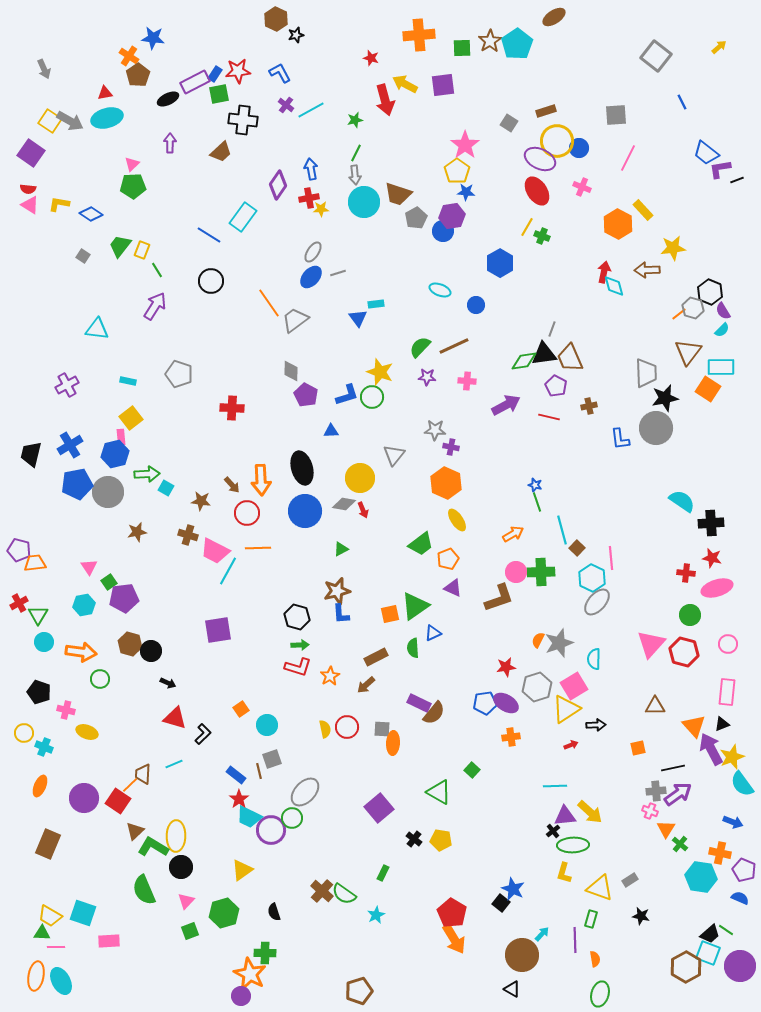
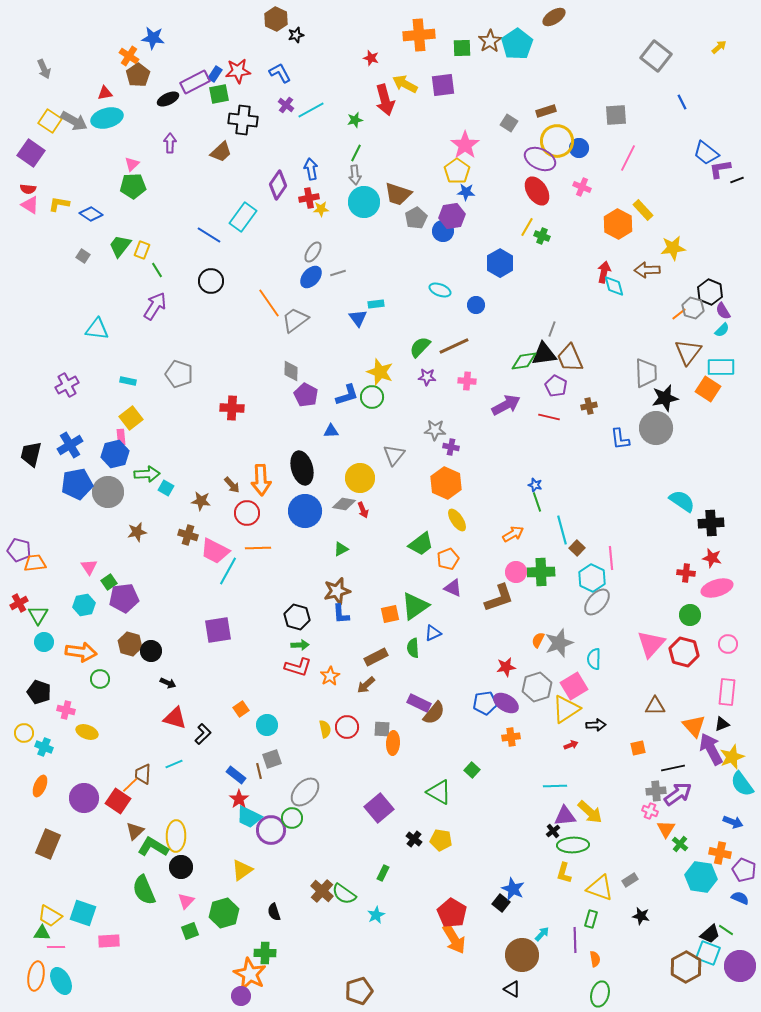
gray arrow at (70, 121): moved 4 px right
